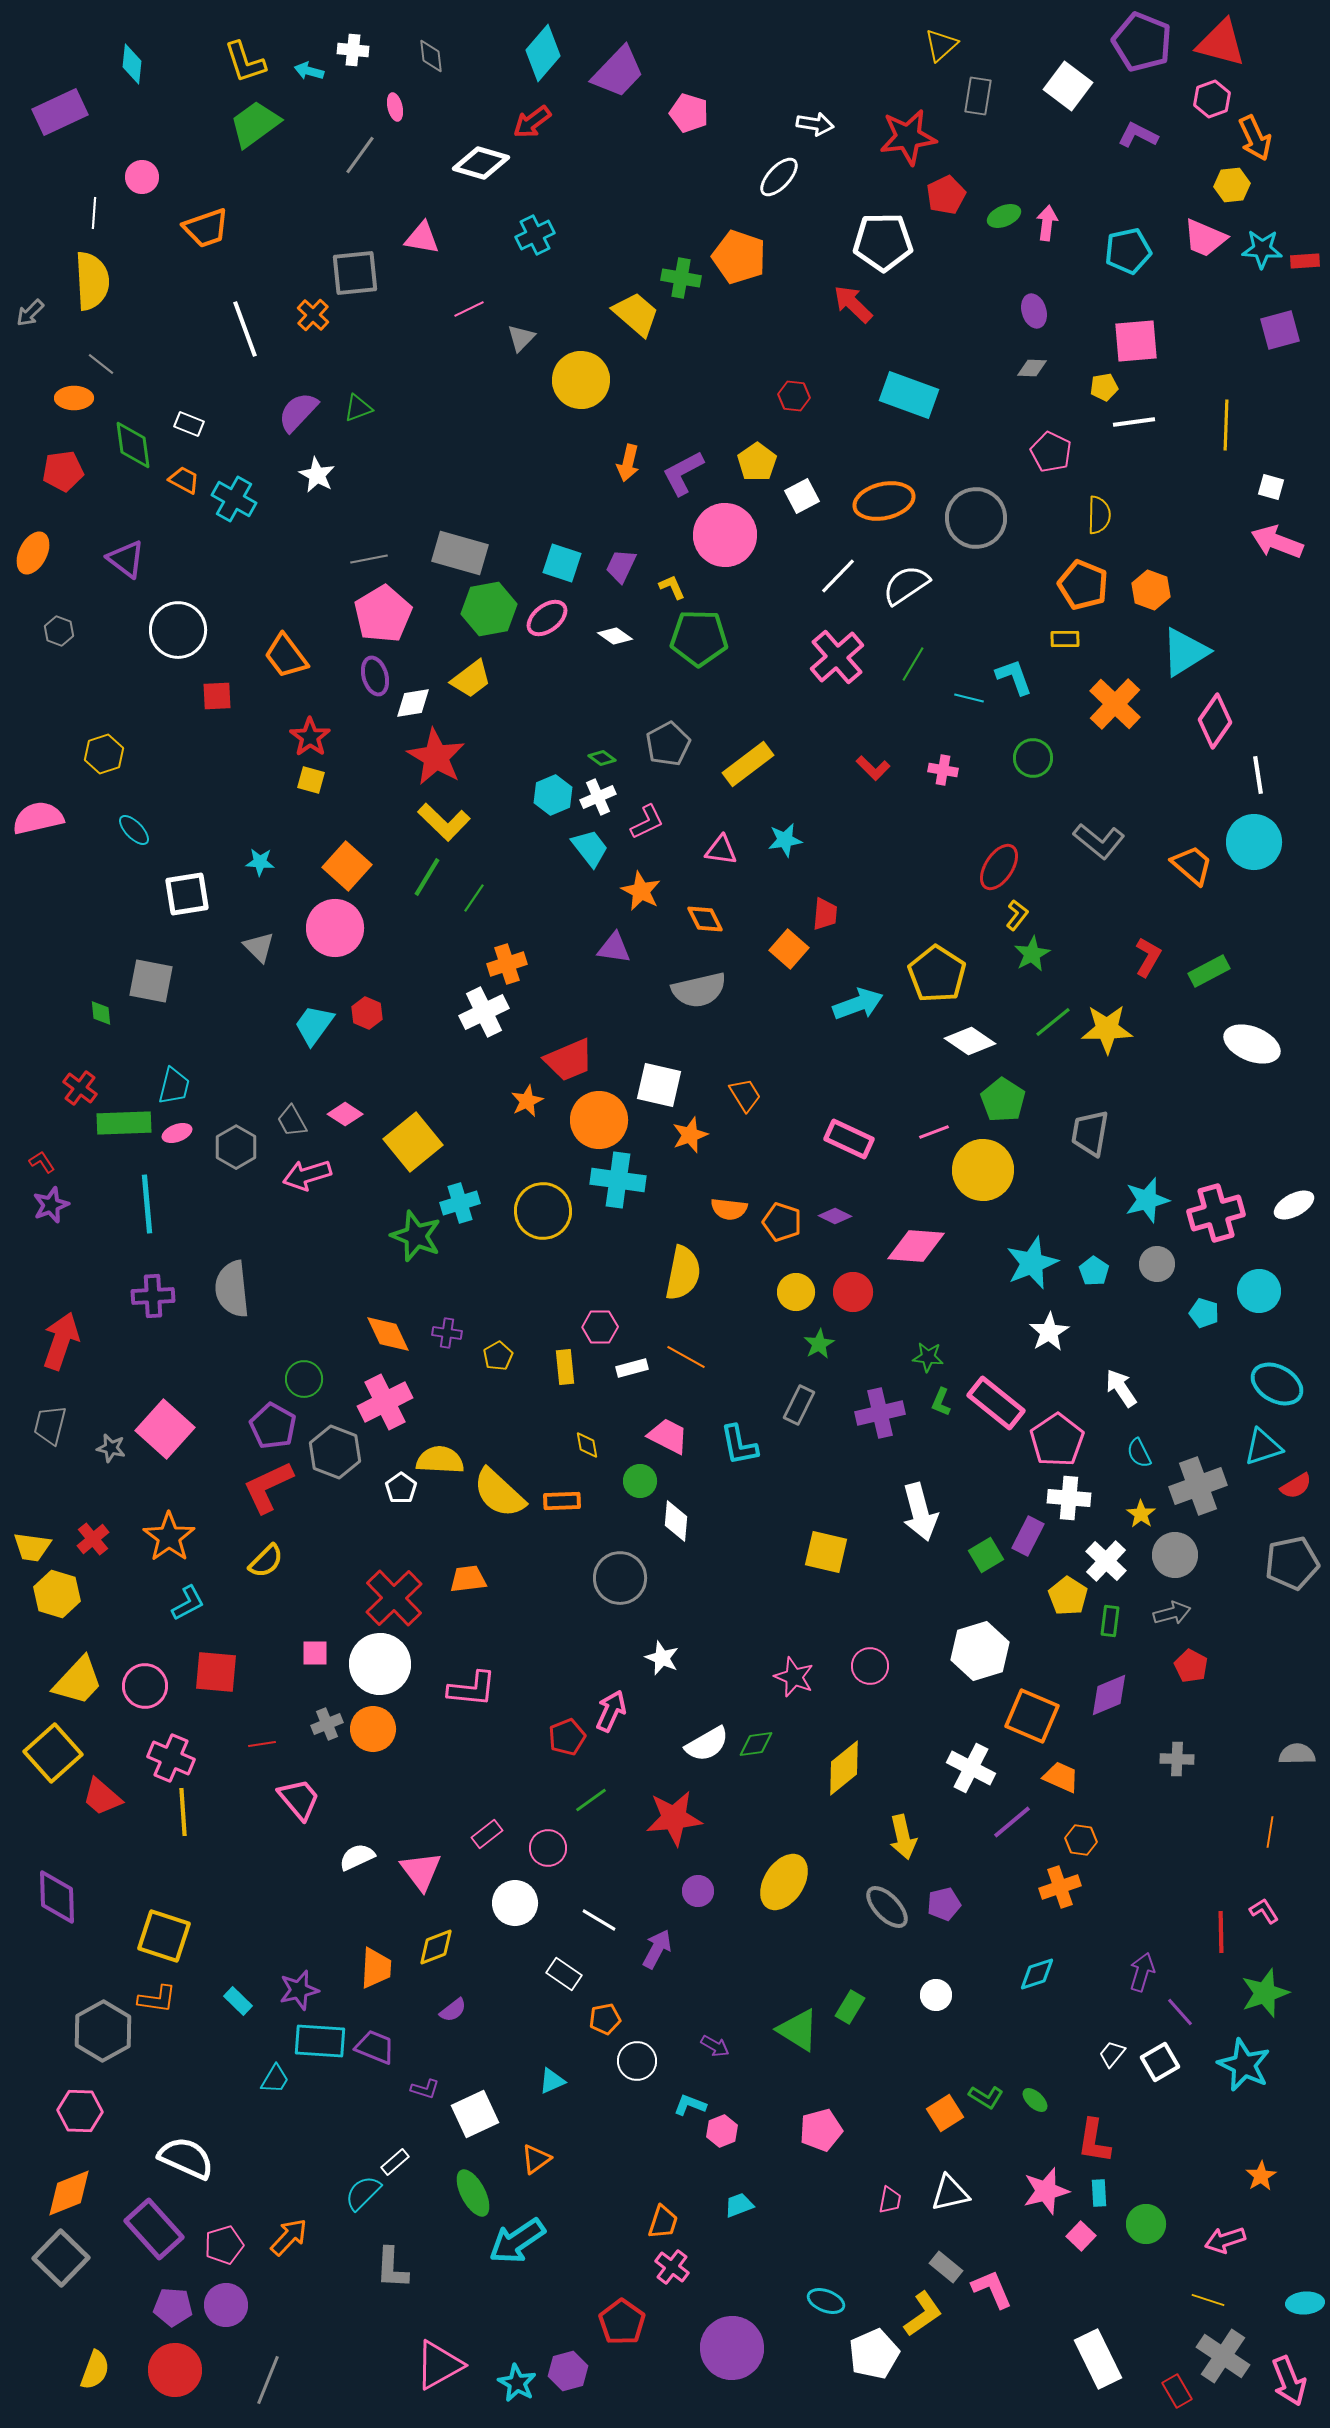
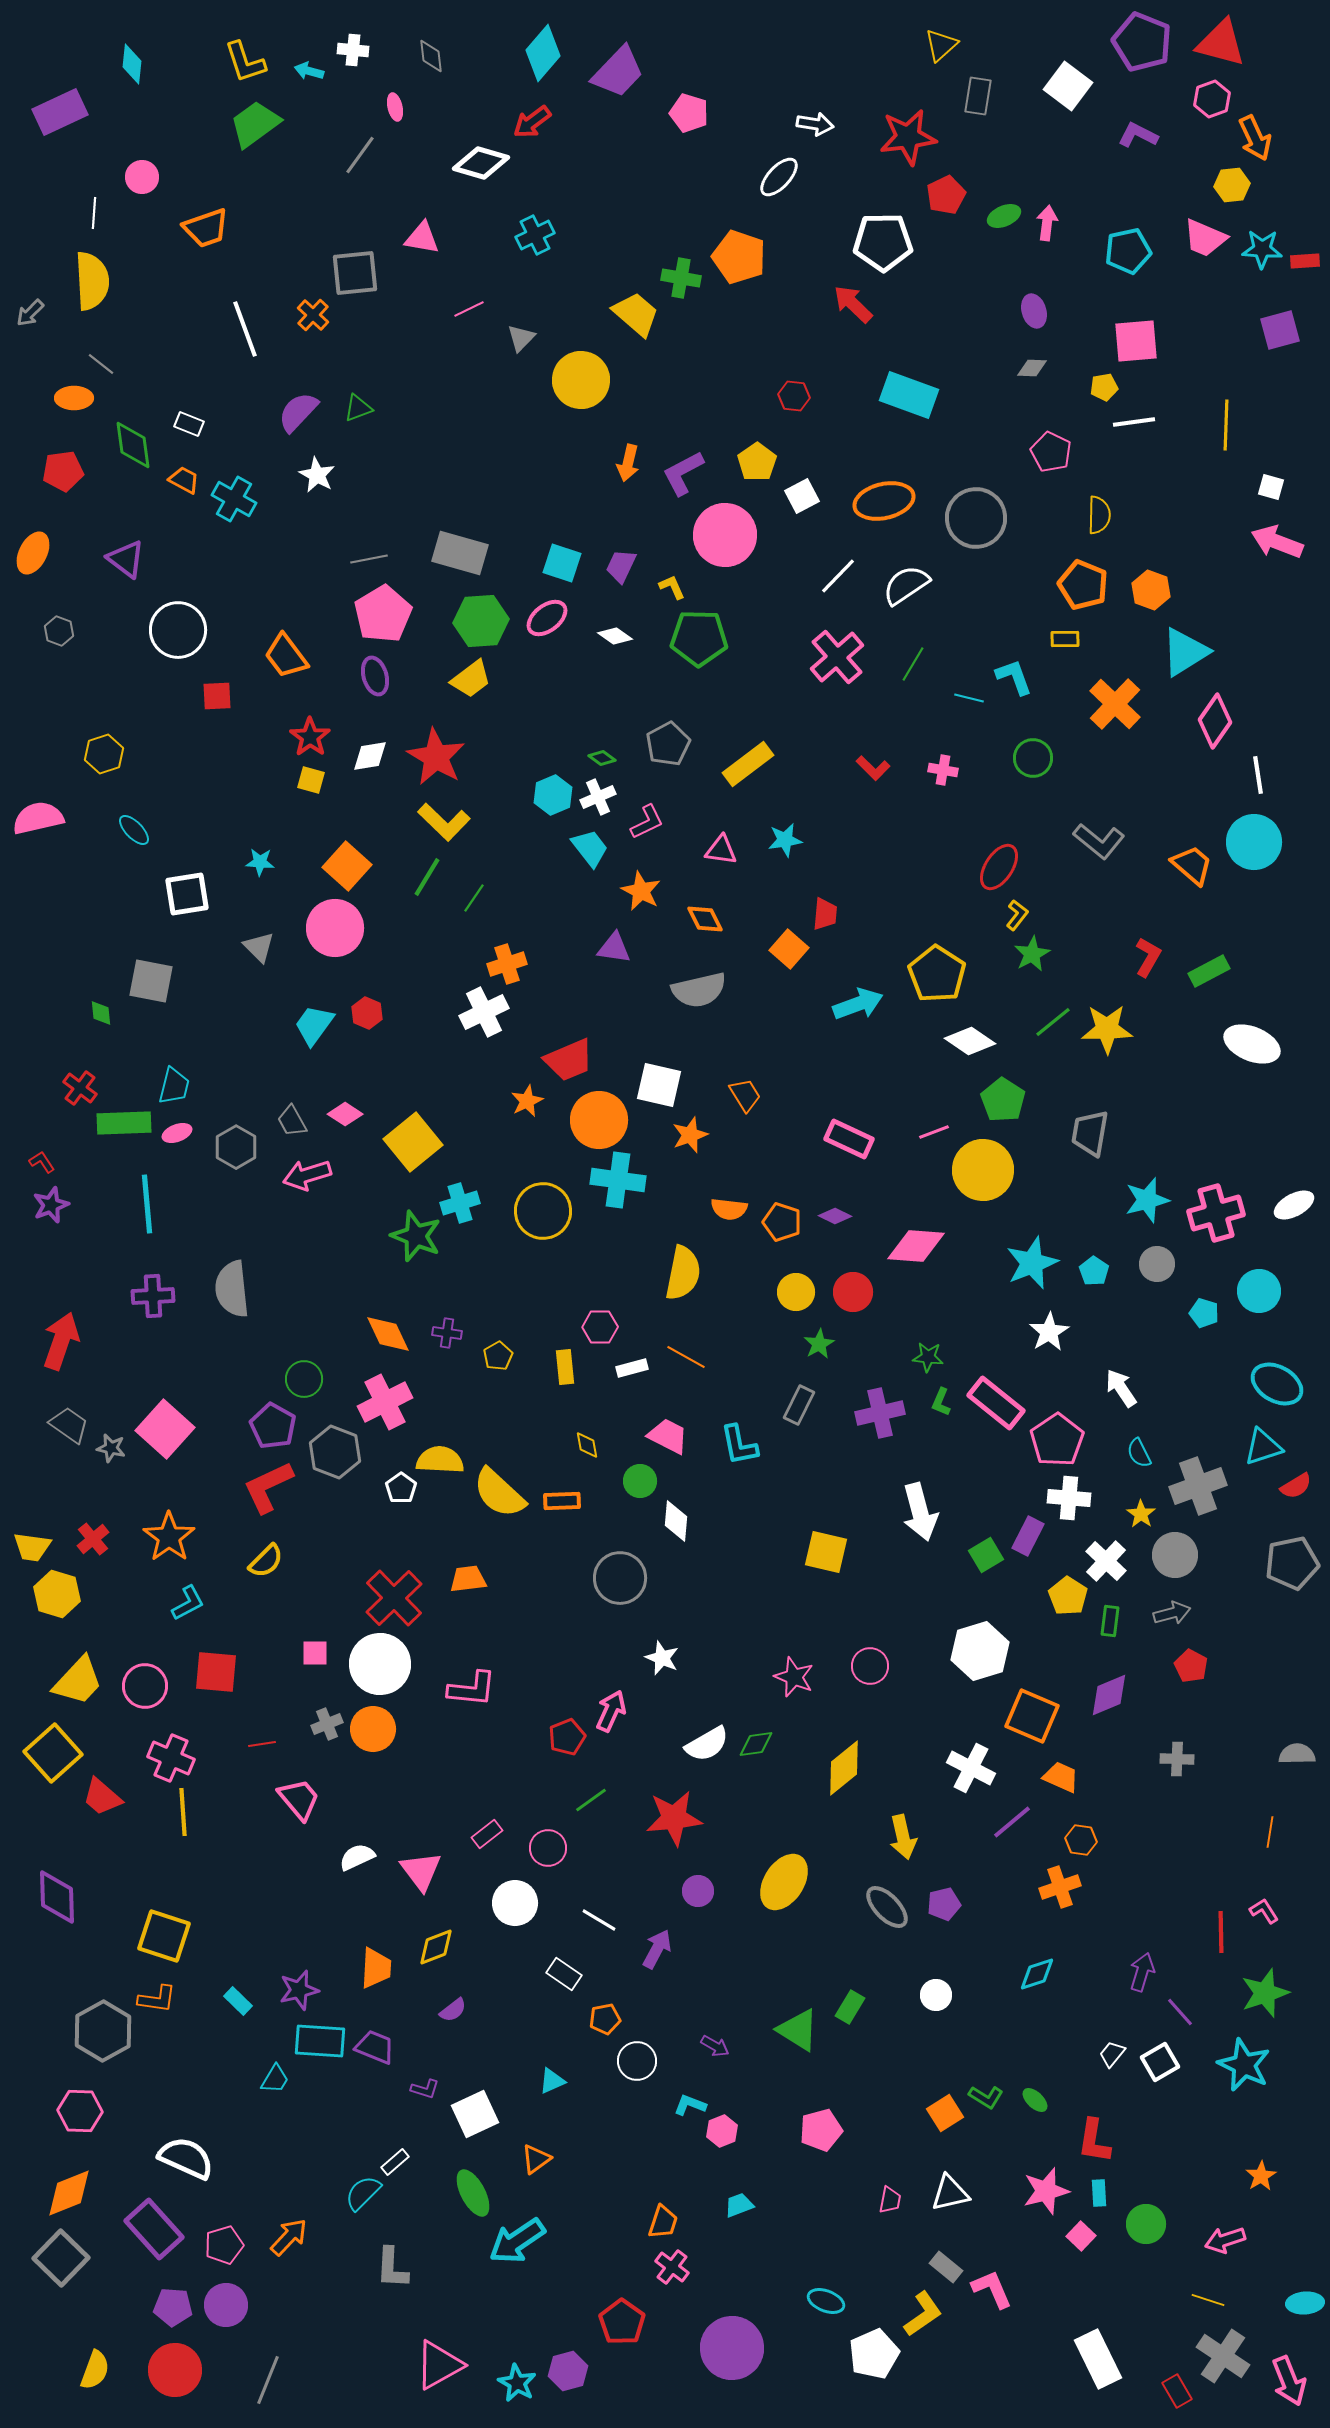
green hexagon at (489, 609): moved 8 px left, 12 px down; rotated 6 degrees clockwise
white diamond at (413, 703): moved 43 px left, 53 px down
gray trapezoid at (50, 1425): moved 19 px right; rotated 111 degrees clockwise
